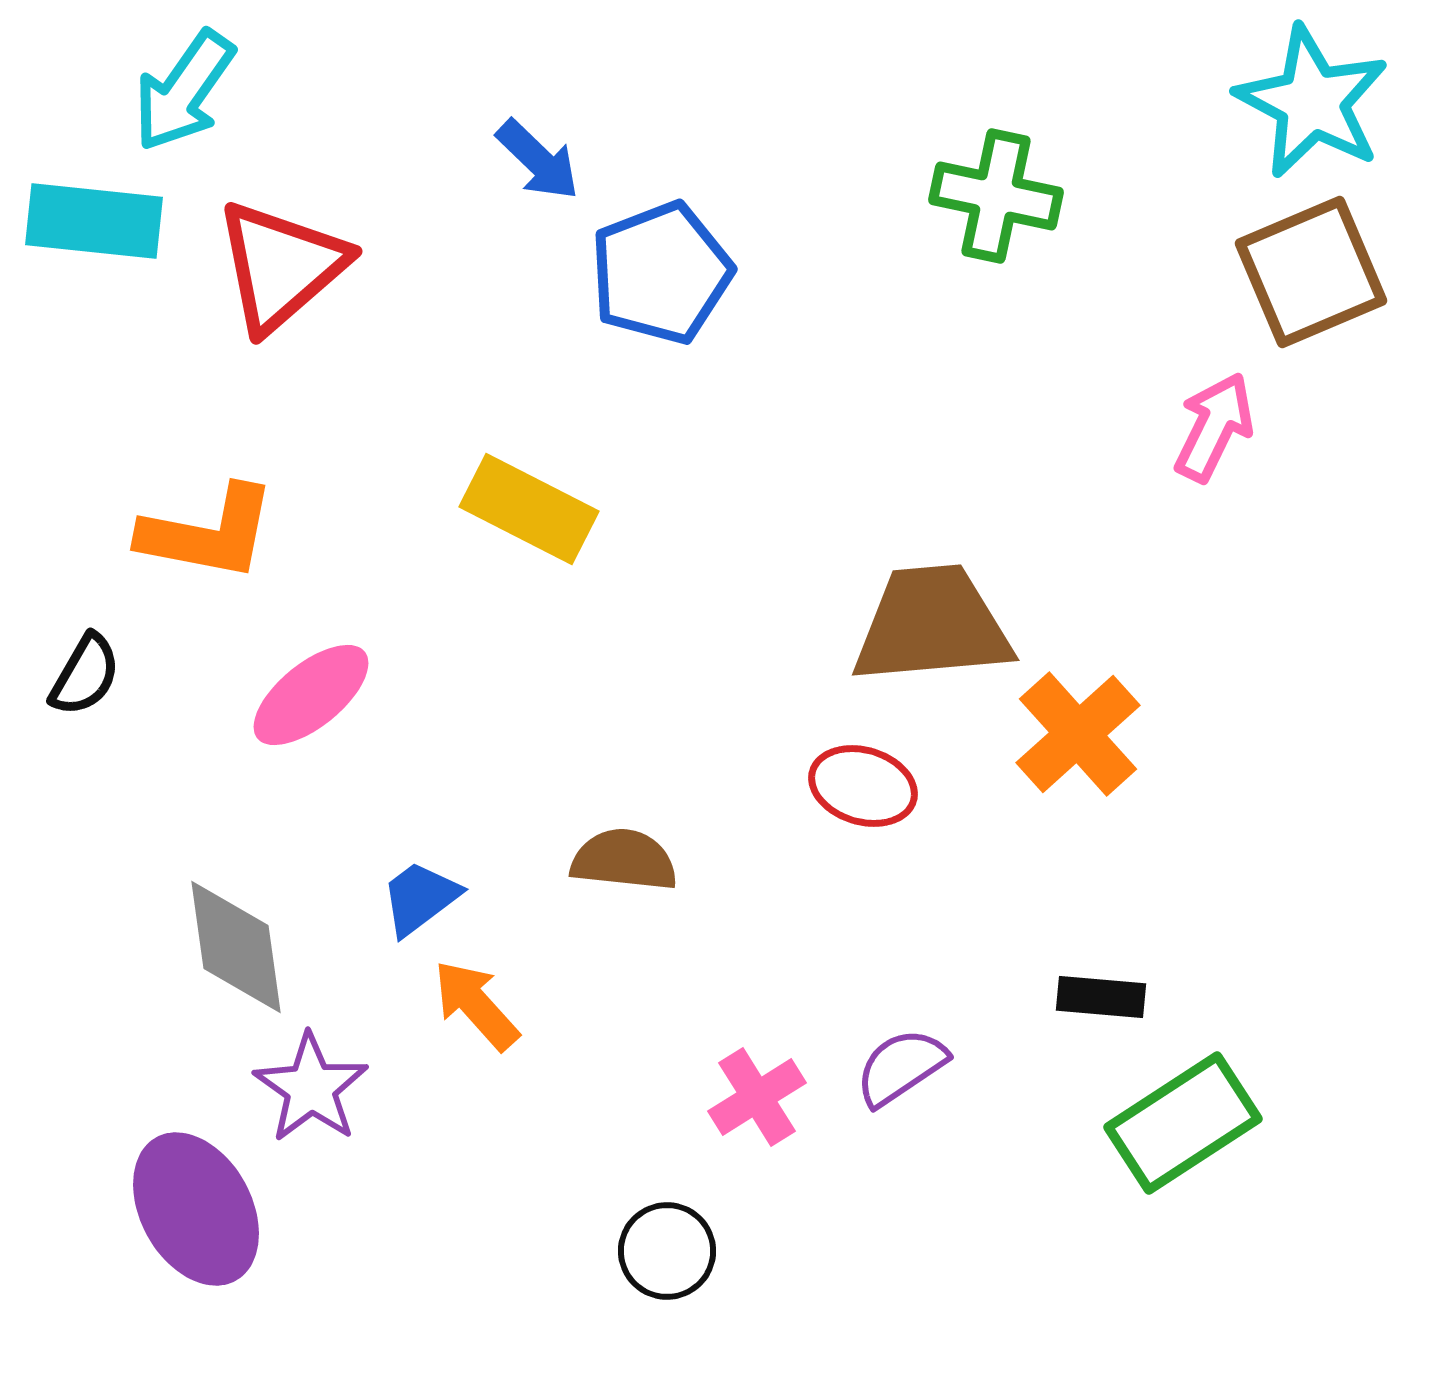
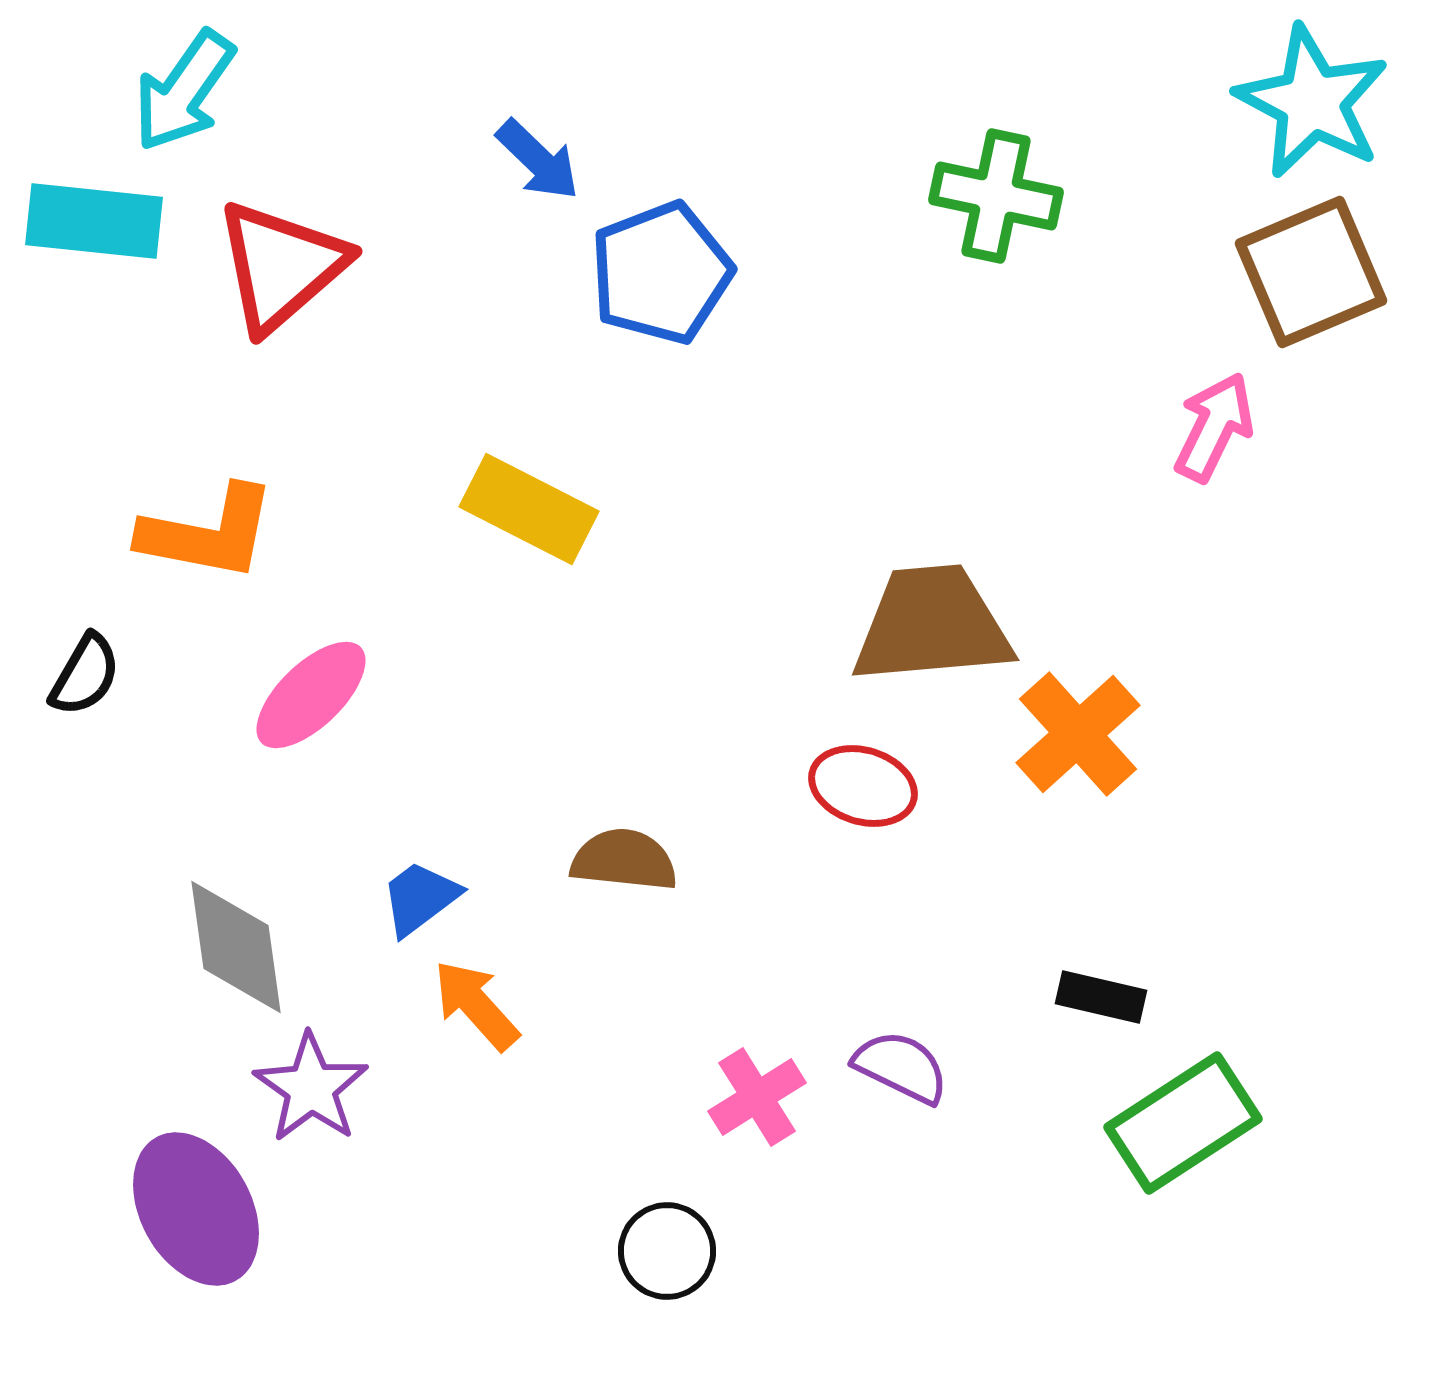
pink ellipse: rotated 5 degrees counterclockwise
black rectangle: rotated 8 degrees clockwise
purple semicircle: rotated 60 degrees clockwise
